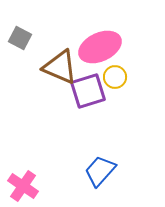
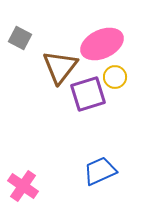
pink ellipse: moved 2 px right, 3 px up
brown triangle: rotated 45 degrees clockwise
purple square: moved 3 px down
blue trapezoid: rotated 24 degrees clockwise
